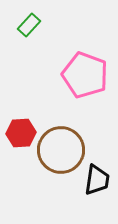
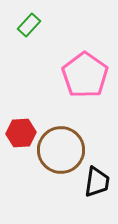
pink pentagon: rotated 15 degrees clockwise
black trapezoid: moved 2 px down
